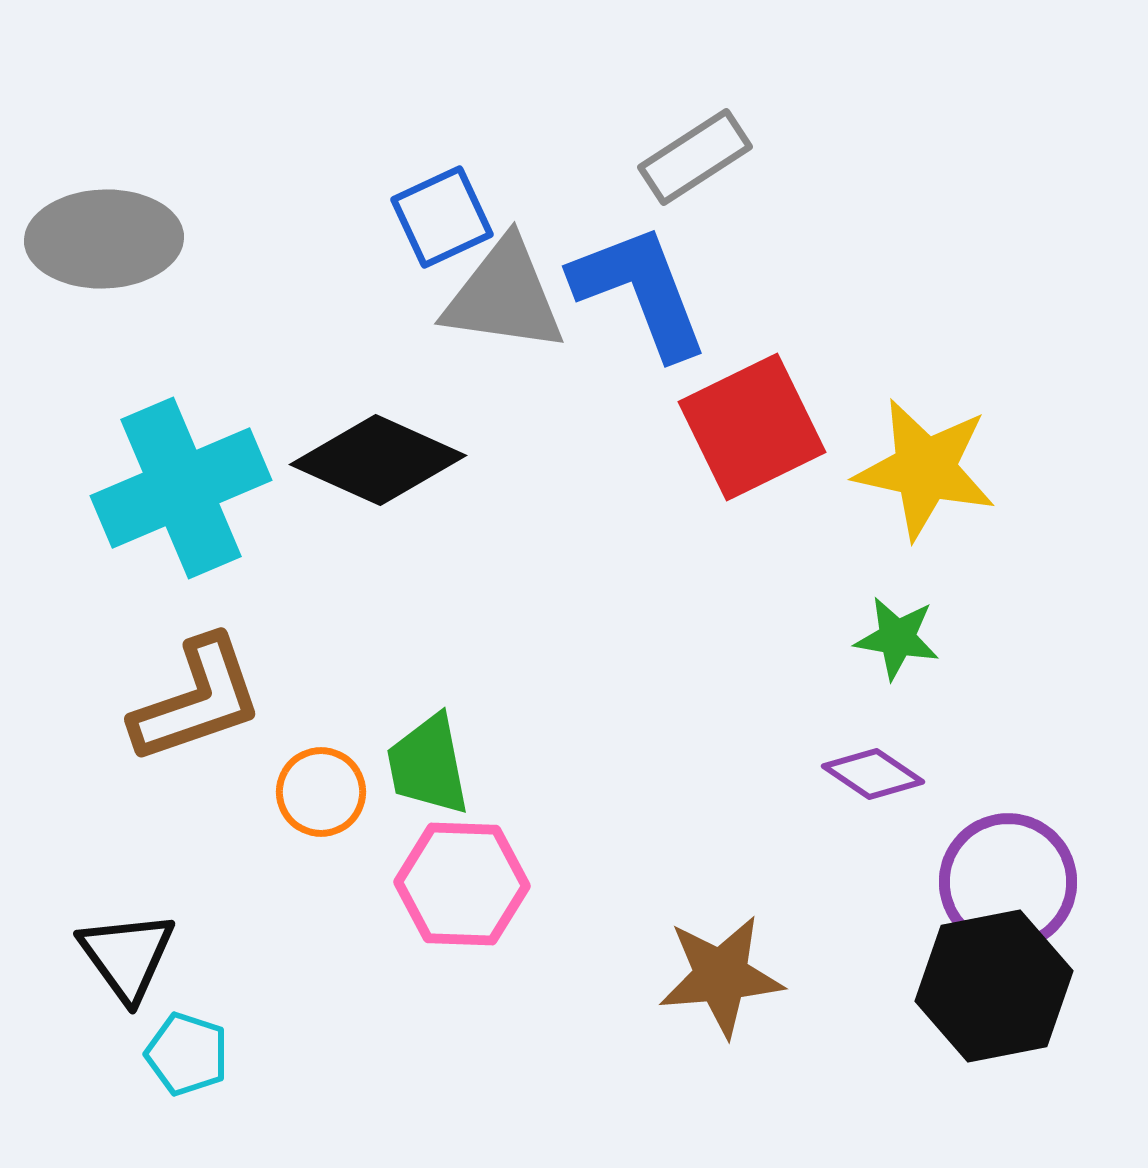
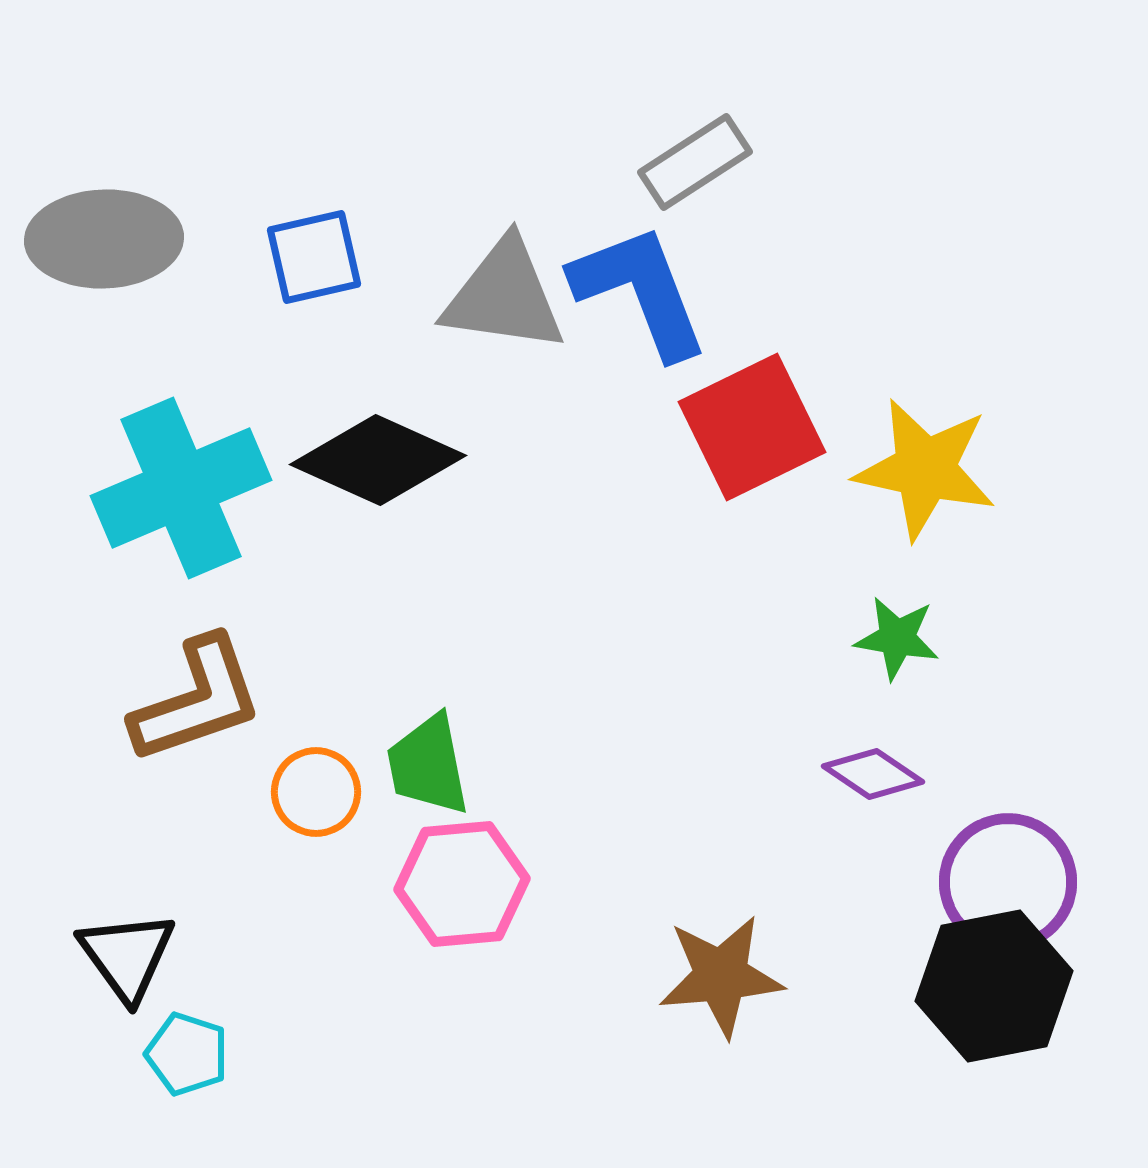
gray rectangle: moved 5 px down
blue square: moved 128 px left, 40 px down; rotated 12 degrees clockwise
orange circle: moved 5 px left
pink hexagon: rotated 7 degrees counterclockwise
